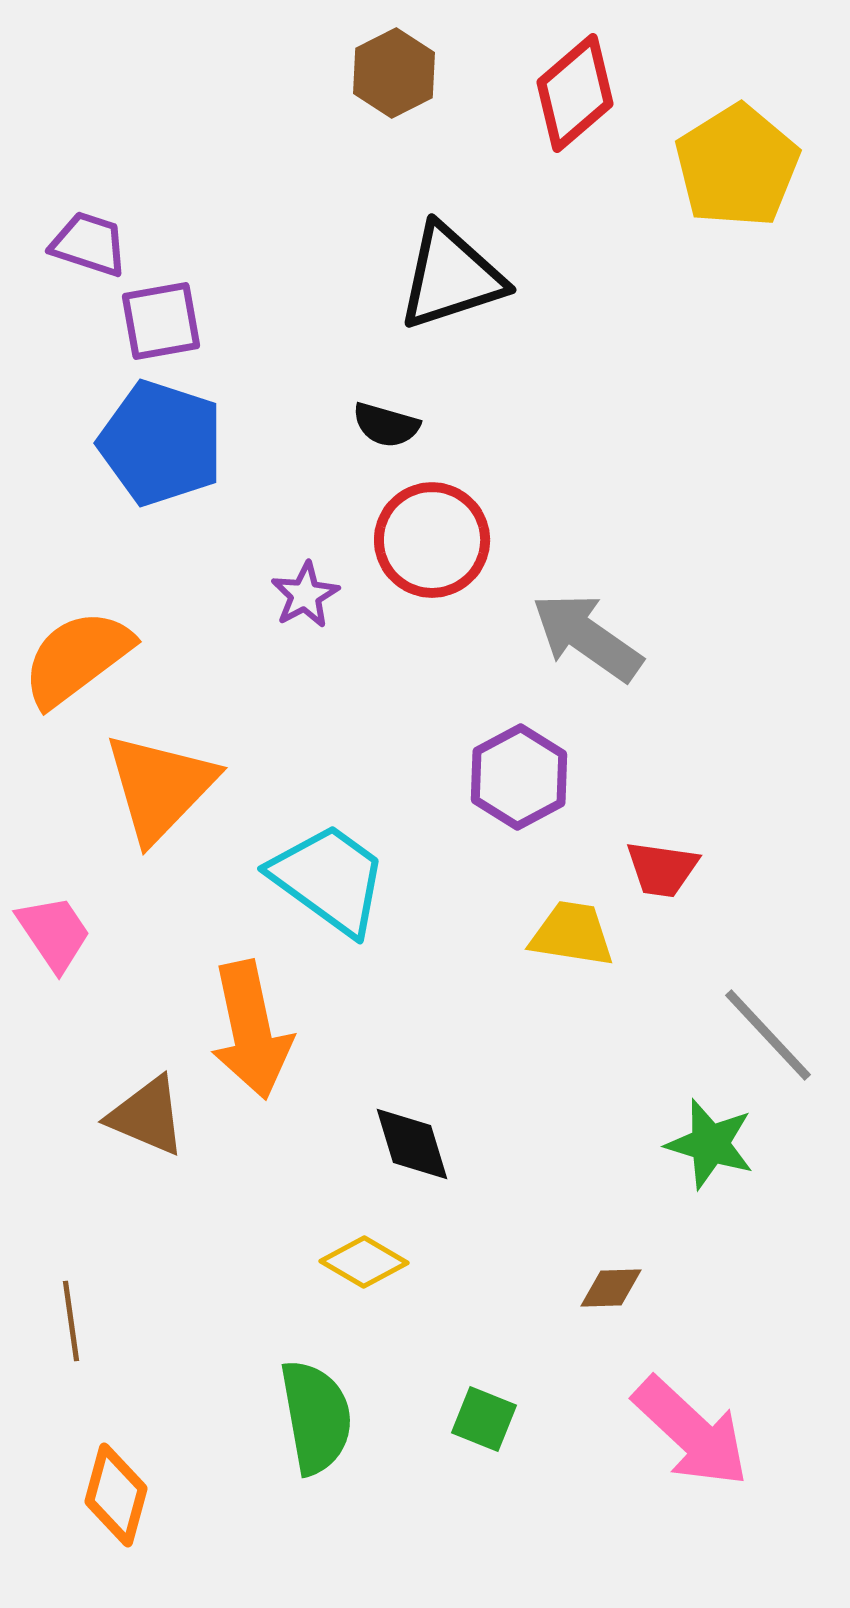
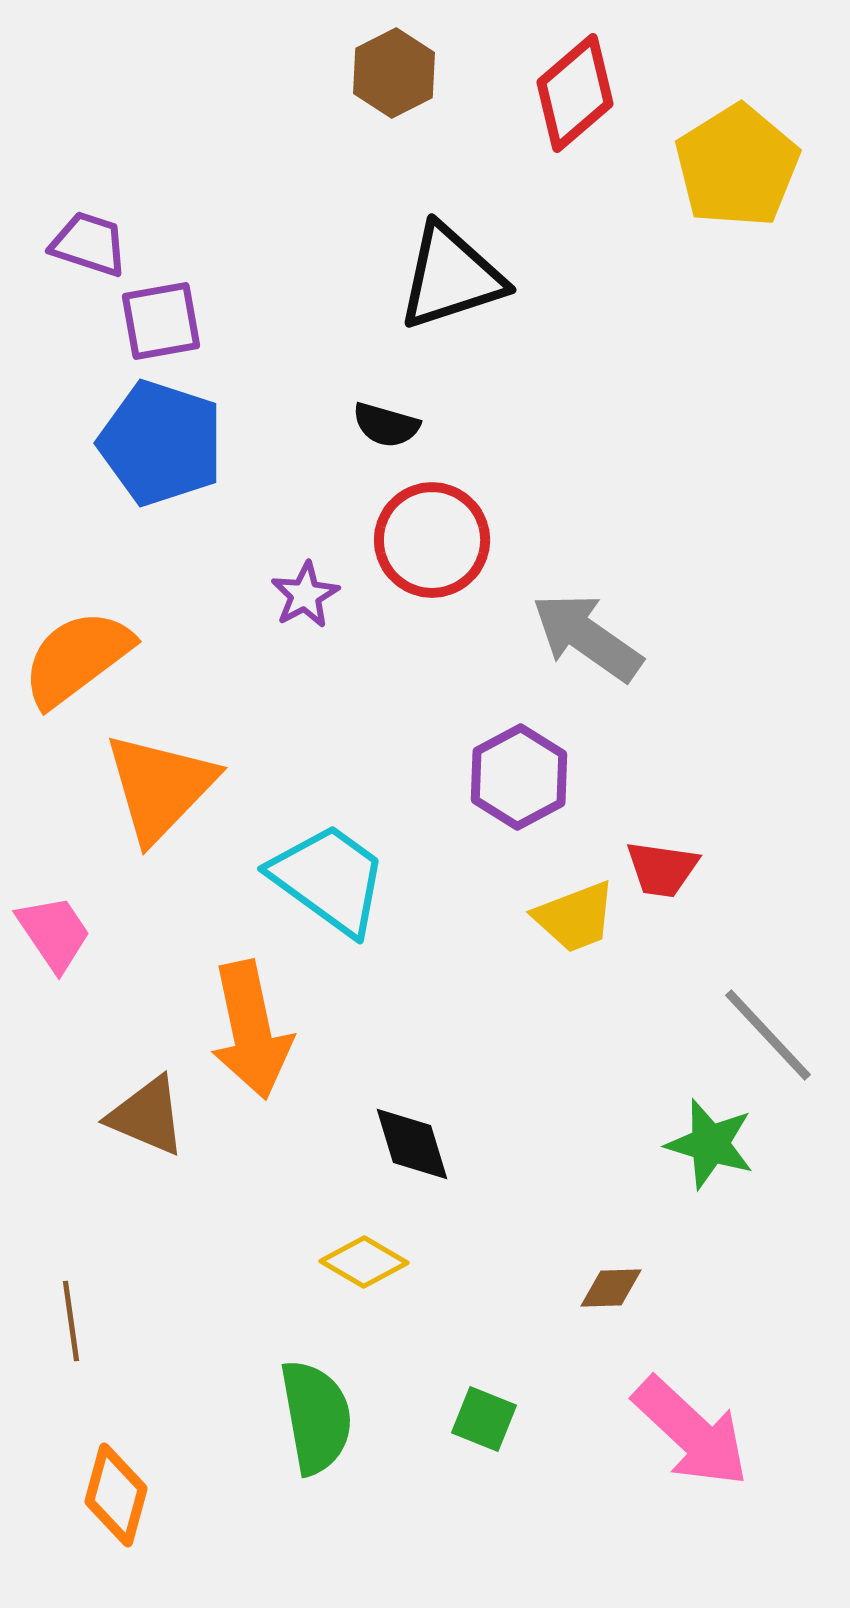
yellow trapezoid: moved 3 px right, 17 px up; rotated 150 degrees clockwise
